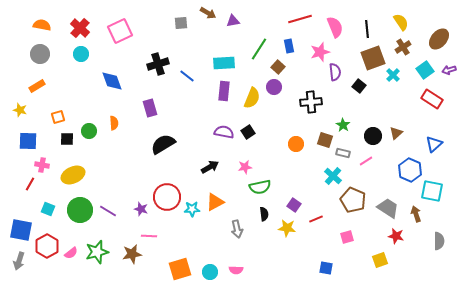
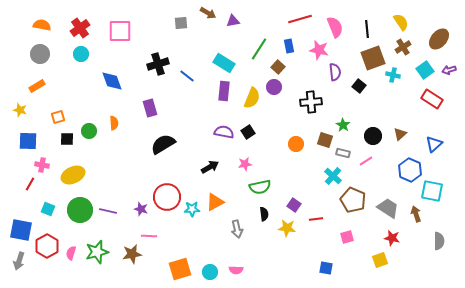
red cross at (80, 28): rotated 12 degrees clockwise
pink square at (120, 31): rotated 25 degrees clockwise
pink star at (320, 52): moved 1 px left, 2 px up; rotated 30 degrees clockwise
cyan rectangle at (224, 63): rotated 35 degrees clockwise
cyan cross at (393, 75): rotated 32 degrees counterclockwise
brown triangle at (396, 133): moved 4 px right, 1 px down
pink star at (245, 167): moved 3 px up
purple line at (108, 211): rotated 18 degrees counterclockwise
red line at (316, 219): rotated 16 degrees clockwise
red star at (396, 236): moved 4 px left, 2 px down
pink semicircle at (71, 253): rotated 144 degrees clockwise
